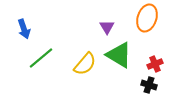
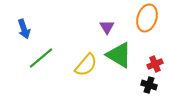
yellow semicircle: moved 1 px right, 1 px down
